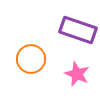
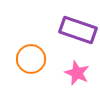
pink star: moved 1 px up
